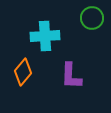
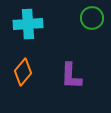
cyan cross: moved 17 px left, 12 px up
